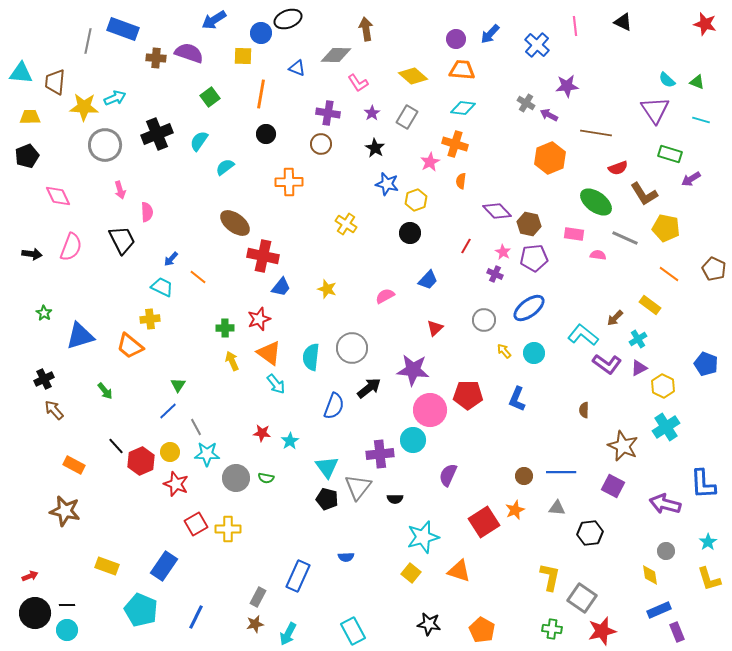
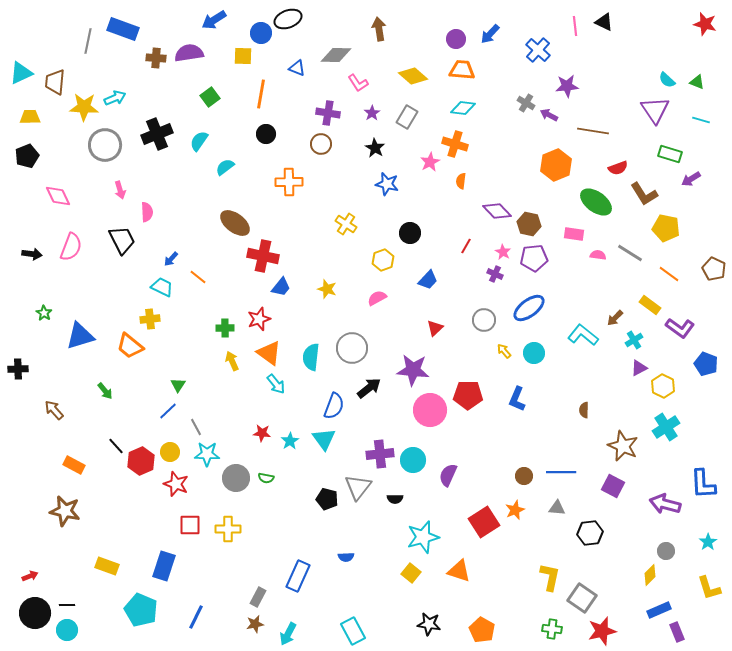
black triangle at (623, 22): moved 19 px left
brown arrow at (366, 29): moved 13 px right
blue cross at (537, 45): moved 1 px right, 5 px down
purple semicircle at (189, 53): rotated 28 degrees counterclockwise
cyan triangle at (21, 73): rotated 30 degrees counterclockwise
brown line at (596, 133): moved 3 px left, 2 px up
orange hexagon at (550, 158): moved 6 px right, 7 px down
yellow hexagon at (416, 200): moved 33 px left, 60 px down
gray line at (625, 238): moved 5 px right, 15 px down; rotated 8 degrees clockwise
pink semicircle at (385, 296): moved 8 px left, 2 px down
cyan cross at (638, 339): moved 4 px left, 1 px down
purple L-shape at (607, 364): moved 73 px right, 36 px up
black cross at (44, 379): moved 26 px left, 10 px up; rotated 24 degrees clockwise
cyan circle at (413, 440): moved 20 px down
cyan triangle at (327, 467): moved 3 px left, 28 px up
red square at (196, 524): moved 6 px left, 1 px down; rotated 30 degrees clockwise
blue rectangle at (164, 566): rotated 16 degrees counterclockwise
yellow diamond at (650, 575): rotated 55 degrees clockwise
yellow L-shape at (709, 579): moved 9 px down
